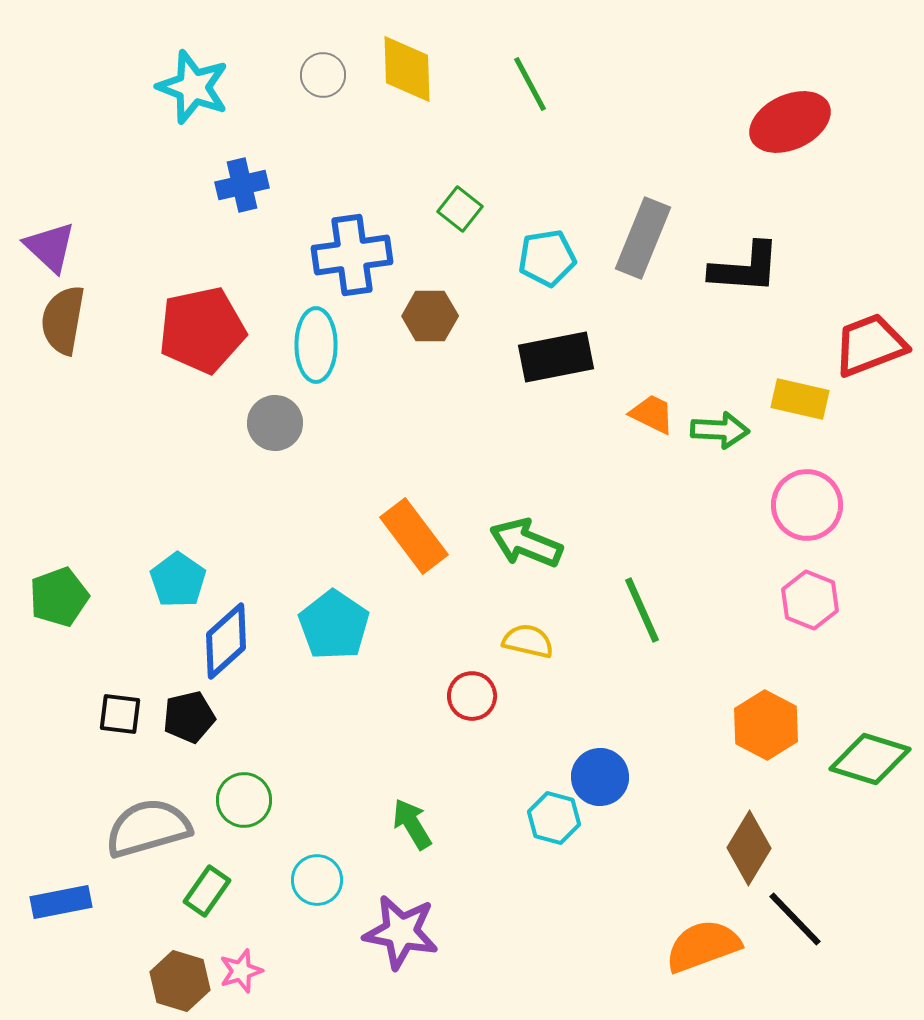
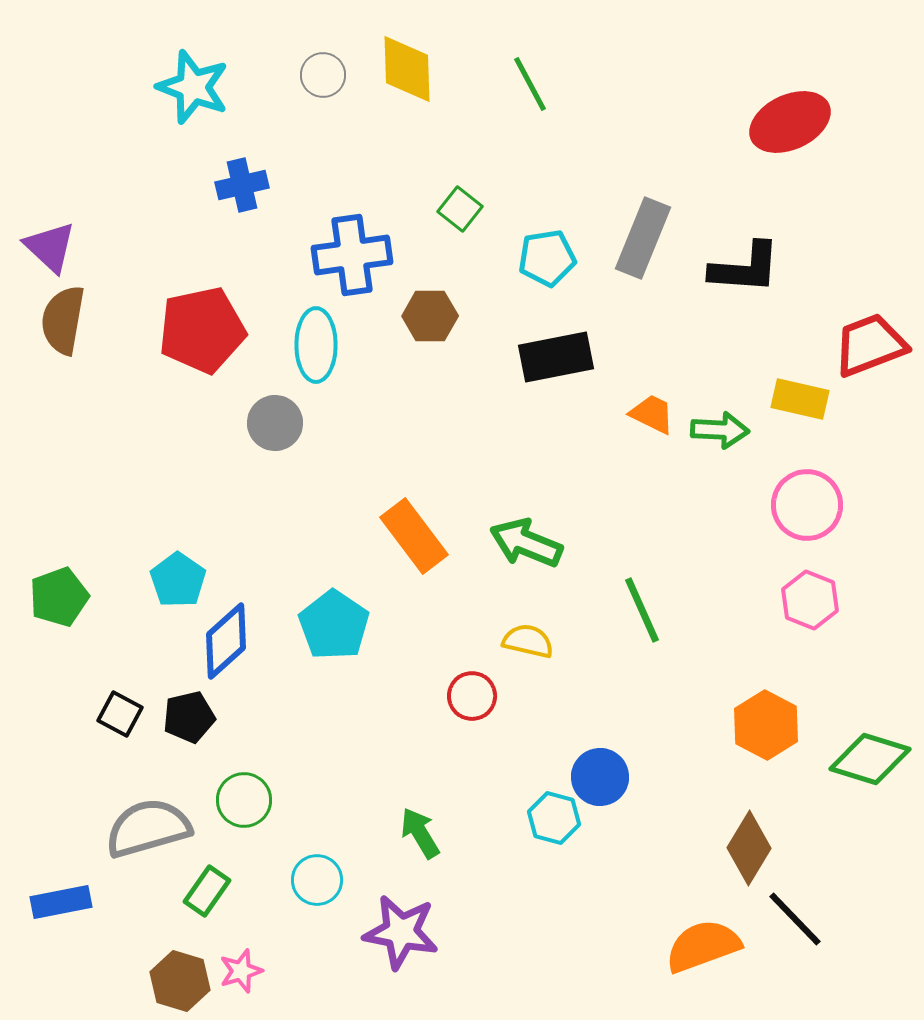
black square at (120, 714): rotated 21 degrees clockwise
green arrow at (412, 824): moved 8 px right, 9 px down
